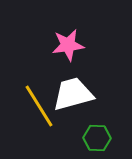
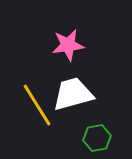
yellow line: moved 2 px left, 1 px up
green hexagon: rotated 12 degrees counterclockwise
